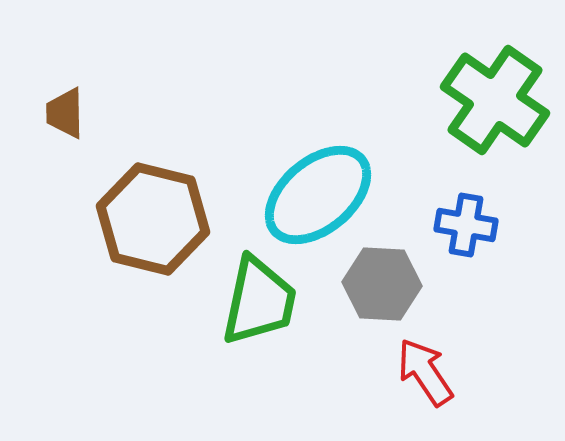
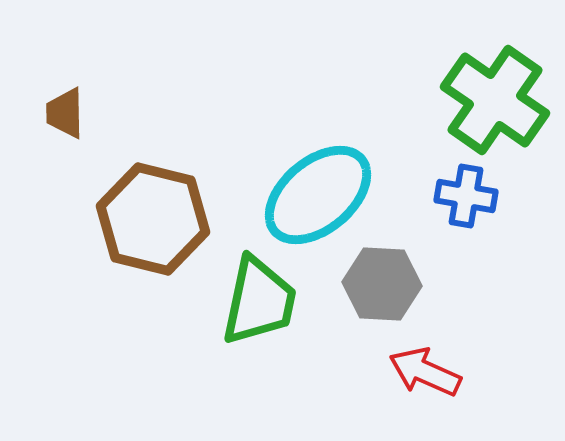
blue cross: moved 29 px up
red arrow: rotated 32 degrees counterclockwise
